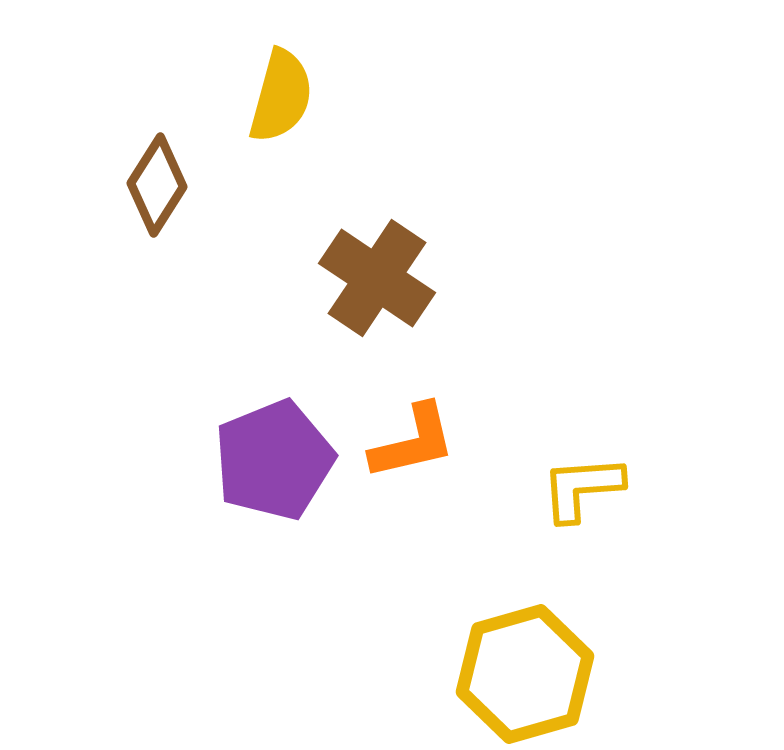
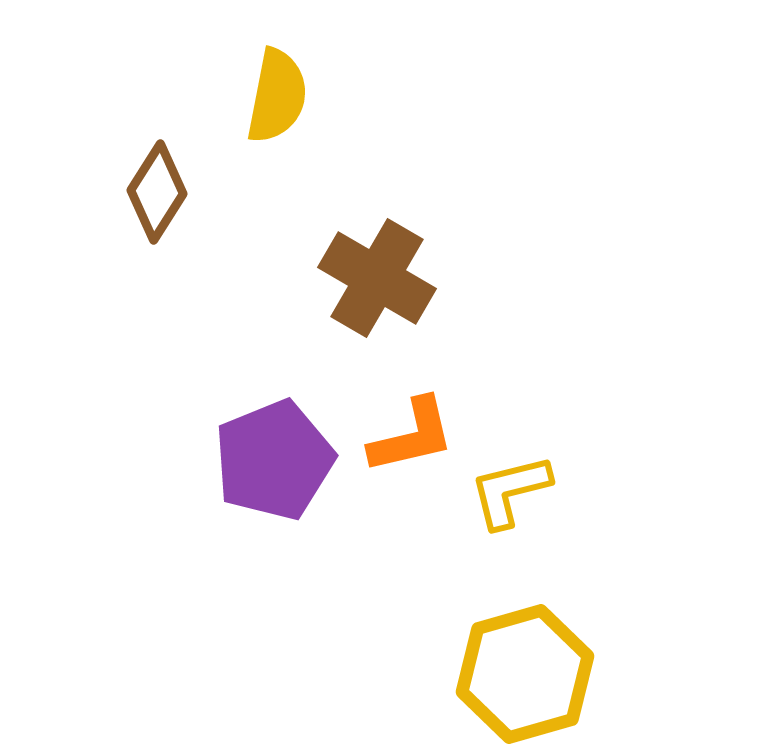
yellow semicircle: moved 4 px left; rotated 4 degrees counterclockwise
brown diamond: moved 7 px down
brown cross: rotated 4 degrees counterclockwise
orange L-shape: moved 1 px left, 6 px up
yellow L-shape: moved 72 px left, 3 px down; rotated 10 degrees counterclockwise
